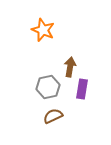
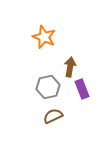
orange star: moved 1 px right, 7 px down
purple rectangle: rotated 30 degrees counterclockwise
